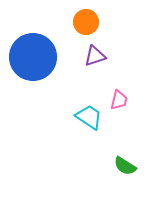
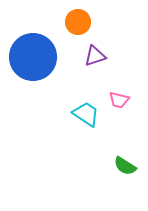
orange circle: moved 8 px left
pink trapezoid: rotated 90 degrees clockwise
cyan trapezoid: moved 3 px left, 3 px up
